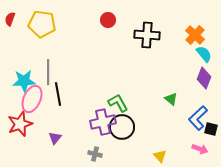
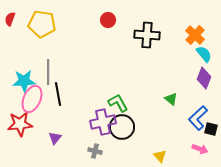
red star: rotated 15 degrees clockwise
gray cross: moved 3 px up
